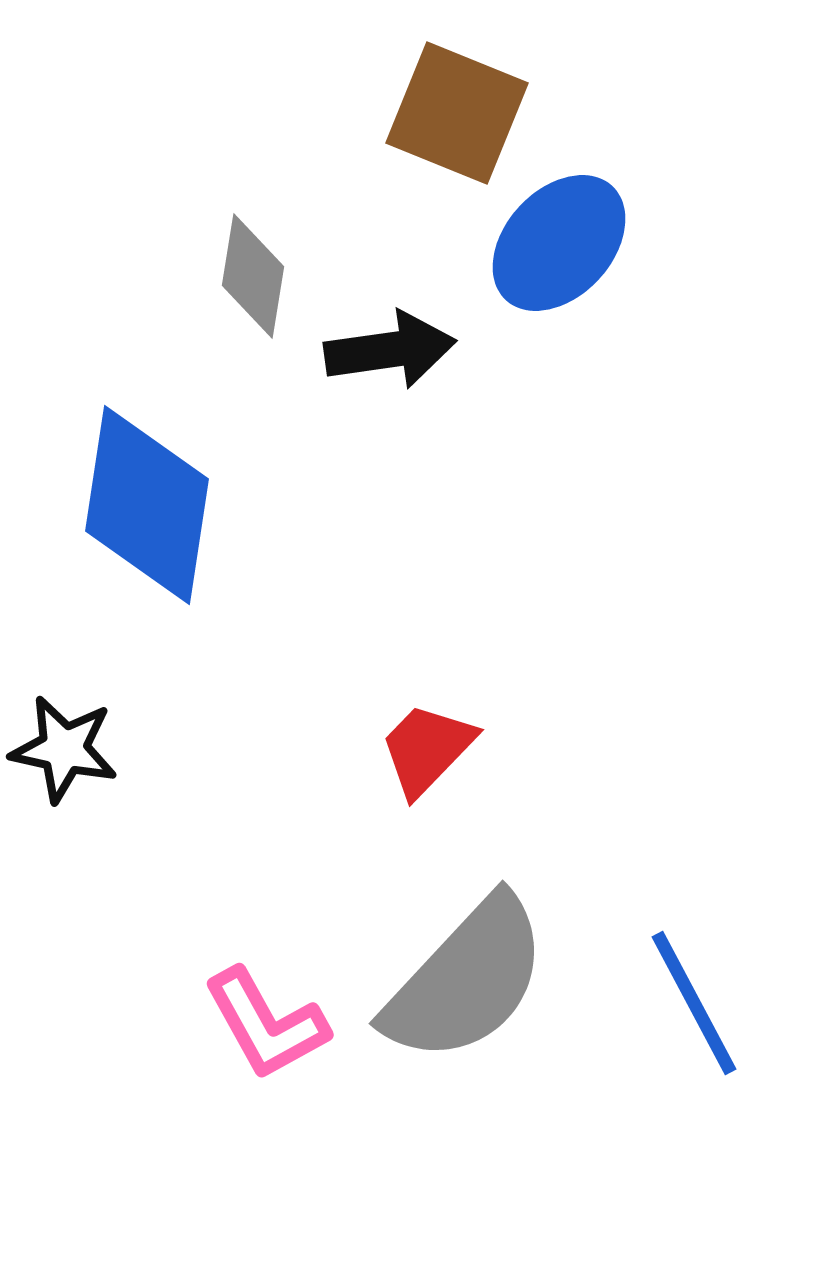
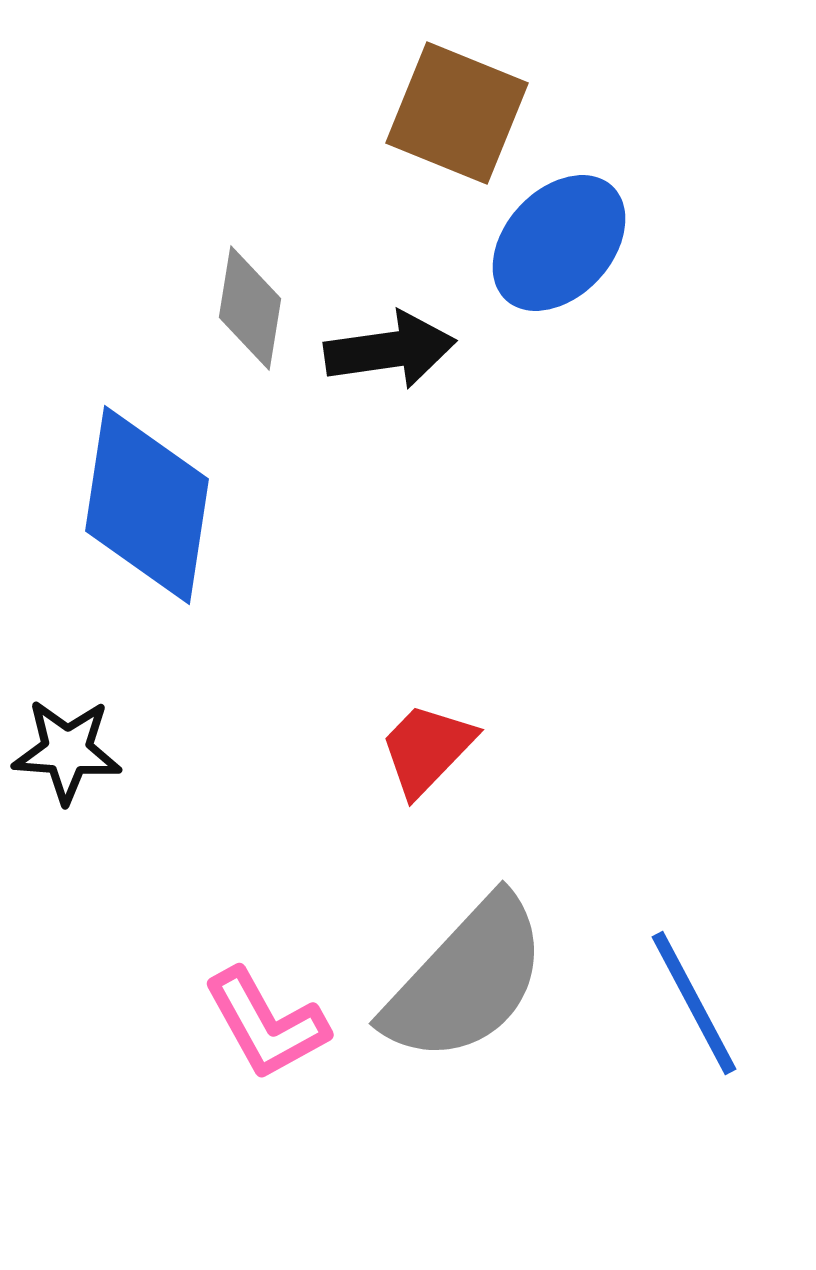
gray diamond: moved 3 px left, 32 px down
black star: moved 3 px right, 2 px down; rotated 8 degrees counterclockwise
